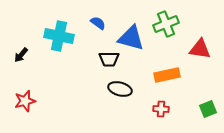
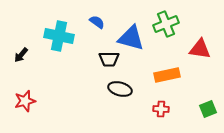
blue semicircle: moved 1 px left, 1 px up
